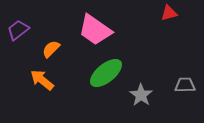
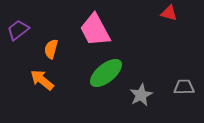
red triangle: rotated 30 degrees clockwise
pink trapezoid: rotated 27 degrees clockwise
orange semicircle: rotated 30 degrees counterclockwise
gray trapezoid: moved 1 px left, 2 px down
gray star: rotated 10 degrees clockwise
